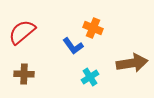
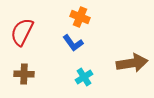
orange cross: moved 13 px left, 11 px up
red semicircle: rotated 24 degrees counterclockwise
blue L-shape: moved 3 px up
cyan cross: moved 6 px left
